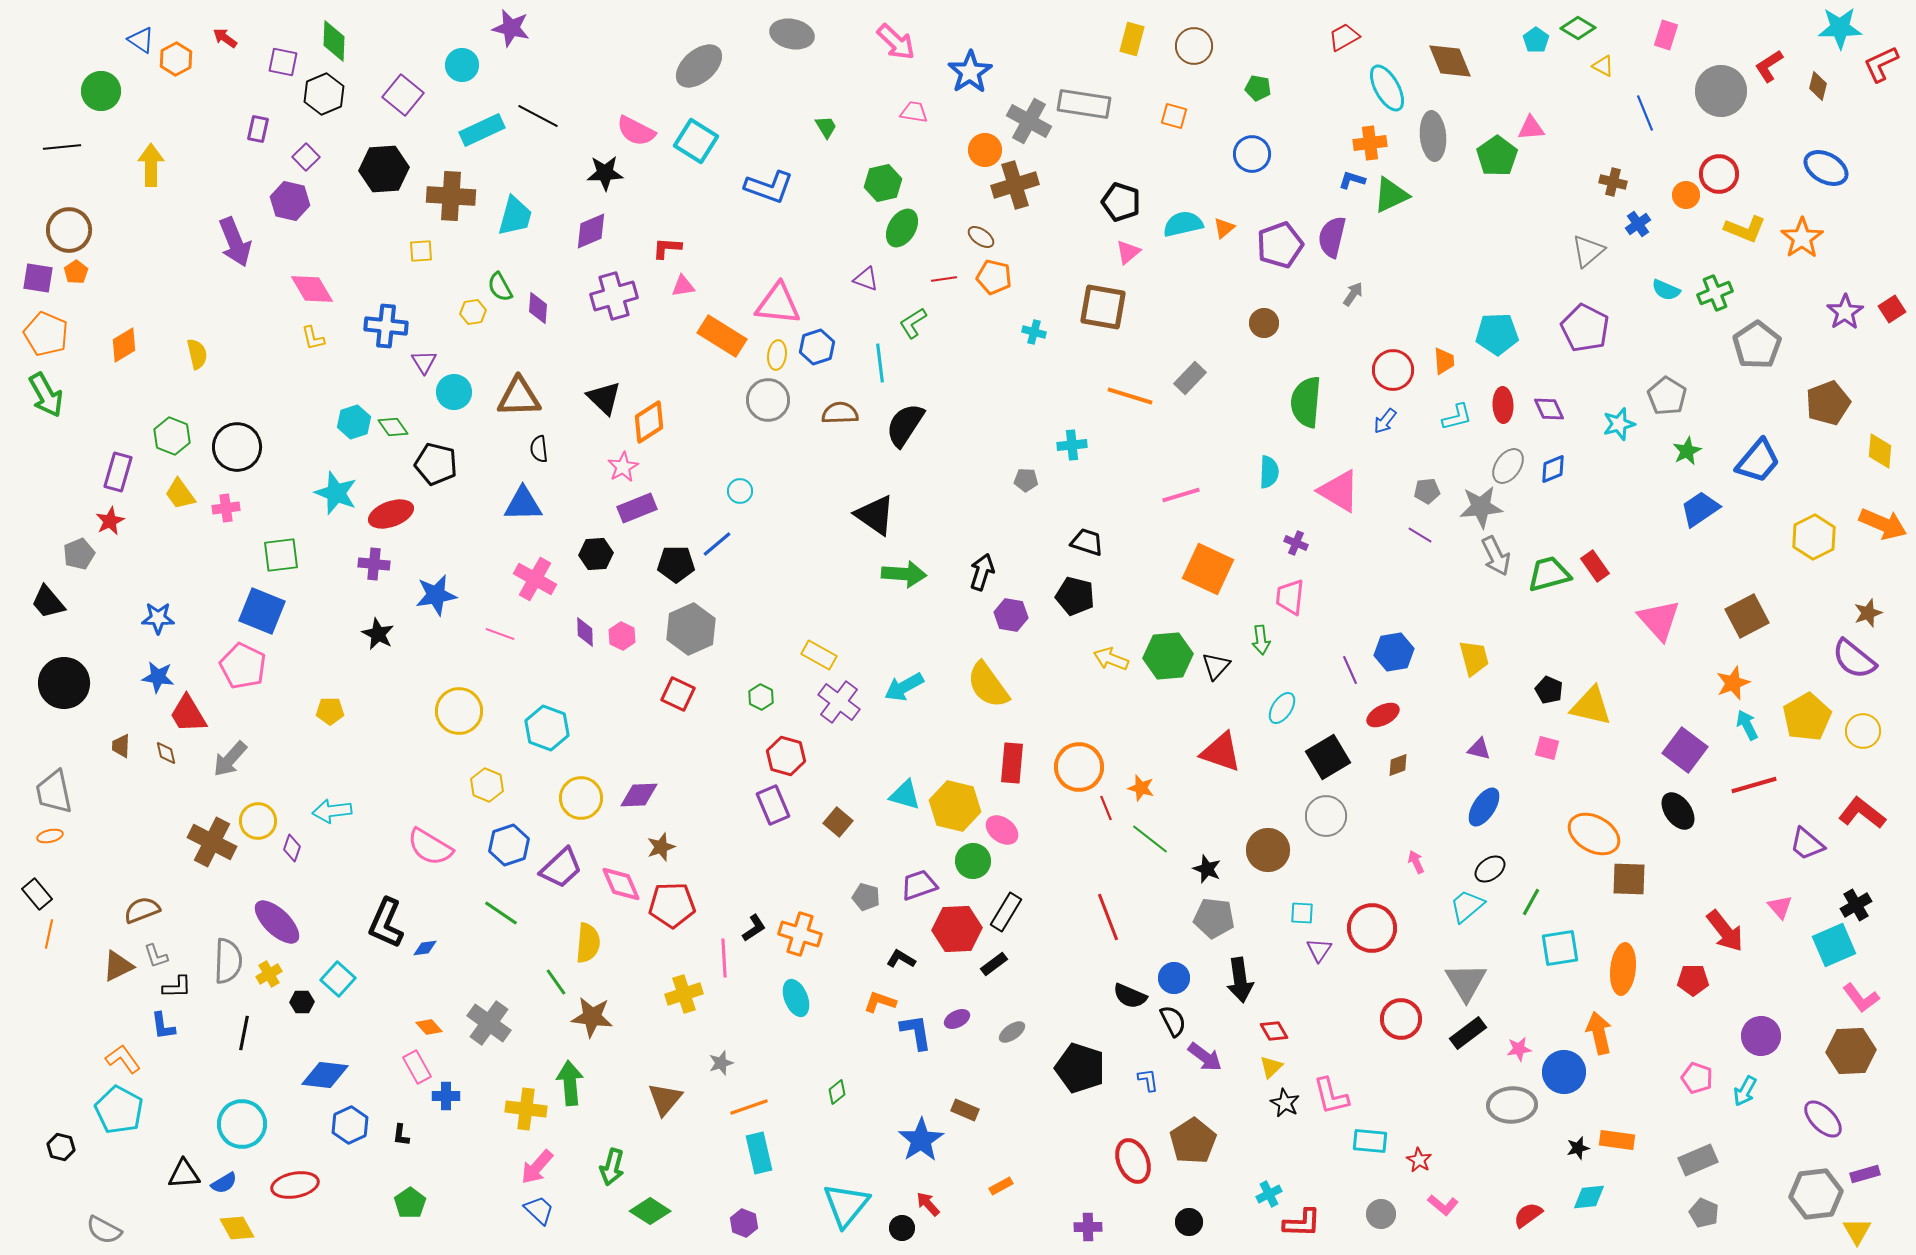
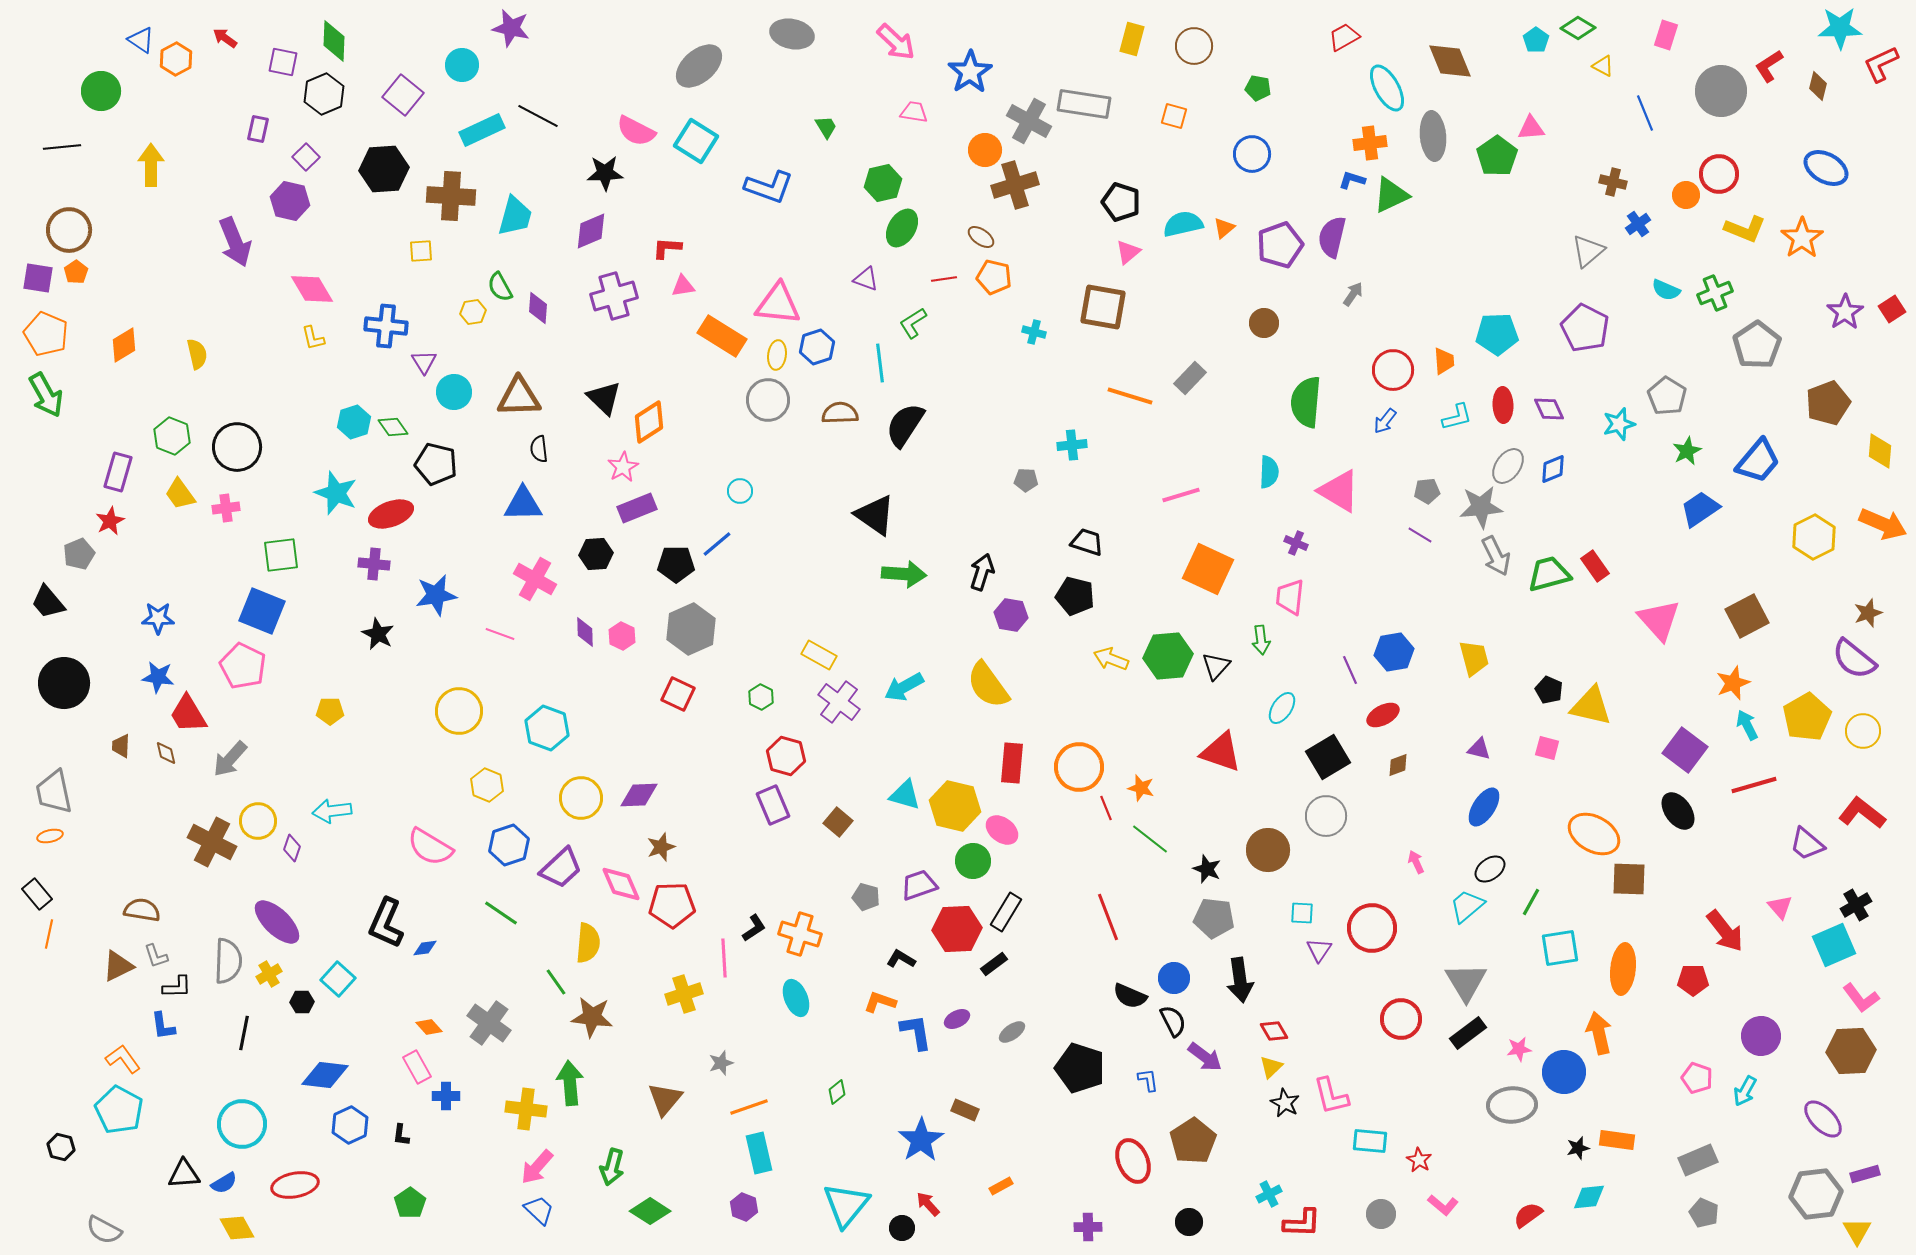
brown semicircle at (142, 910): rotated 30 degrees clockwise
purple hexagon at (744, 1223): moved 16 px up
